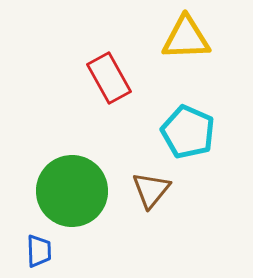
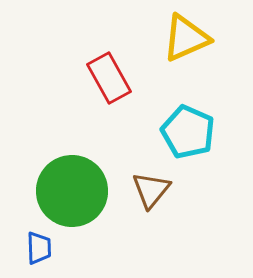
yellow triangle: rotated 22 degrees counterclockwise
blue trapezoid: moved 3 px up
